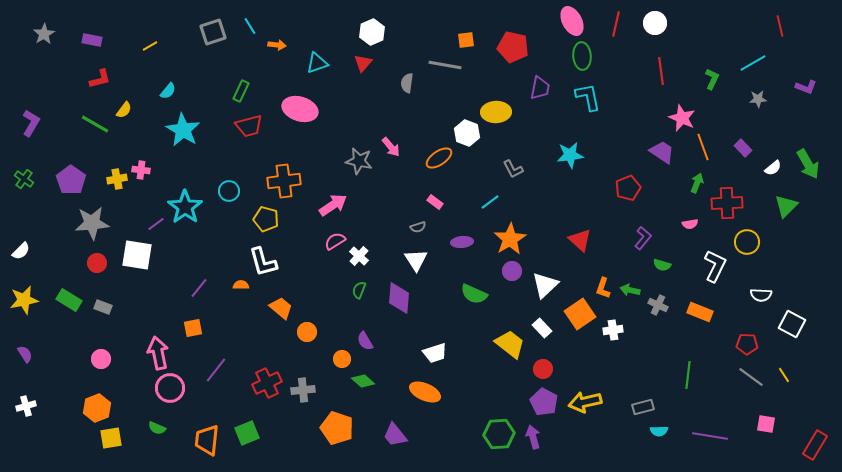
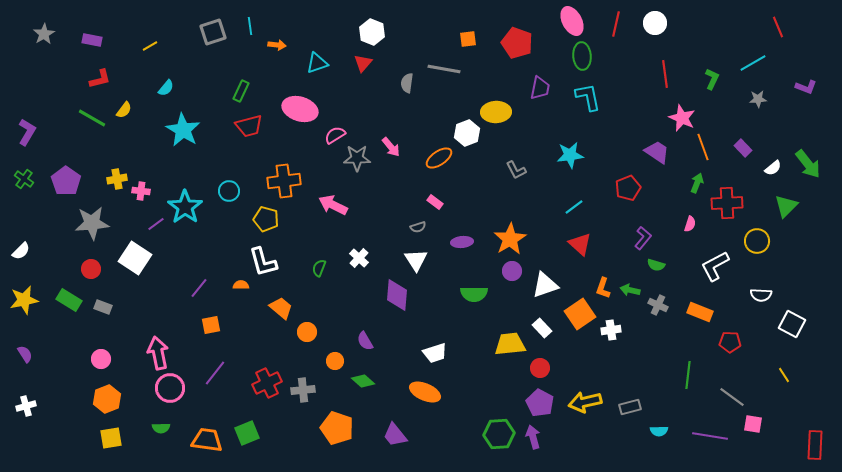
cyan line at (250, 26): rotated 24 degrees clockwise
red line at (780, 26): moved 2 px left, 1 px down; rotated 10 degrees counterclockwise
white hexagon at (372, 32): rotated 15 degrees counterclockwise
orange square at (466, 40): moved 2 px right, 1 px up
red pentagon at (513, 47): moved 4 px right, 4 px up; rotated 8 degrees clockwise
gray line at (445, 65): moved 1 px left, 4 px down
red line at (661, 71): moved 4 px right, 3 px down
cyan semicircle at (168, 91): moved 2 px left, 3 px up
purple L-shape at (31, 123): moved 4 px left, 9 px down
green line at (95, 124): moved 3 px left, 6 px up
white hexagon at (467, 133): rotated 20 degrees clockwise
purple trapezoid at (662, 152): moved 5 px left
gray star at (359, 161): moved 2 px left, 3 px up; rotated 12 degrees counterclockwise
green arrow at (808, 164): rotated 8 degrees counterclockwise
gray L-shape at (513, 169): moved 3 px right, 1 px down
pink cross at (141, 170): moved 21 px down
purple pentagon at (71, 180): moved 5 px left, 1 px down
cyan line at (490, 202): moved 84 px right, 5 px down
pink arrow at (333, 205): rotated 120 degrees counterclockwise
pink semicircle at (690, 224): rotated 63 degrees counterclockwise
red triangle at (580, 240): moved 4 px down
pink semicircle at (335, 241): moved 106 px up
yellow circle at (747, 242): moved 10 px right, 1 px up
white square at (137, 255): moved 2 px left, 3 px down; rotated 24 degrees clockwise
white cross at (359, 256): moved 2 px down
red circle at (97, 263): moved 6 px left, 6 px down
green semicircle at (662, 265): moved 6 px left
white L-shape at (715, 266): rotated 144 degrees counterclockwise
white triangle at (545, 285): rotated 24 degrees clockwise
green semicircle at (359, 290): moved 40 px left, 22 px up
green semicircle at (474, 294): rotated 24 degrees counterclockwise
purple diamond at (399, 298): moved 2 px left, 3 px up
orange square at (193, 328): moved 18 px right, 3 px up
white cross at (613, 330): moved 2 px left
yellow trapezoid at (510, 344): rotated 44 degrees counterclockwise
red pentagon at (747, 344): moved 17 px left, 2 px up
orange circle at (342, 359): moved 7 px left, 2 px down
red circle at (543, 369): moved 3 px left, 1 px up
purple line at (216, 370): moved 1 px left, 3 px down
gray line at (751, 377): moved 19 px left, 20 px down
purple pentagon at (544, 402): moved 4 px left, 1 px down
gray rectangle at (643, 407): moved 13 px left
orange hexagon at (97, 408): moved 10 px right, 9 px up
pink square at (766, 424): moved 13 px left
green semicircle at (157, 428): moved 4 px right; rotated 24 degrees counterclockwise
orange trapezoid at (207, 440): rotated 92 degrees clockwise
red rectangle at (815, 445): rotated 28 degrees counterclockwise
